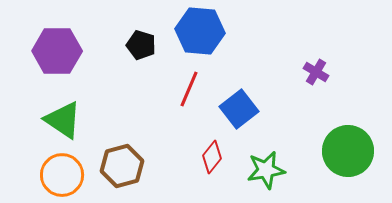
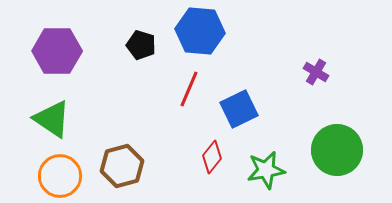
blue square: rotated 12 degrees clockwise
green triangle: moved 11 px left, 1 px up
green circle: moved 11 px left, 1 px up
orange circle: moved 2 px left, 1 px down
